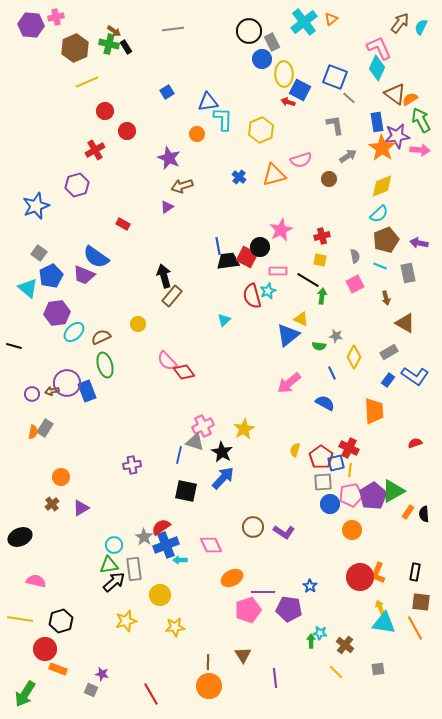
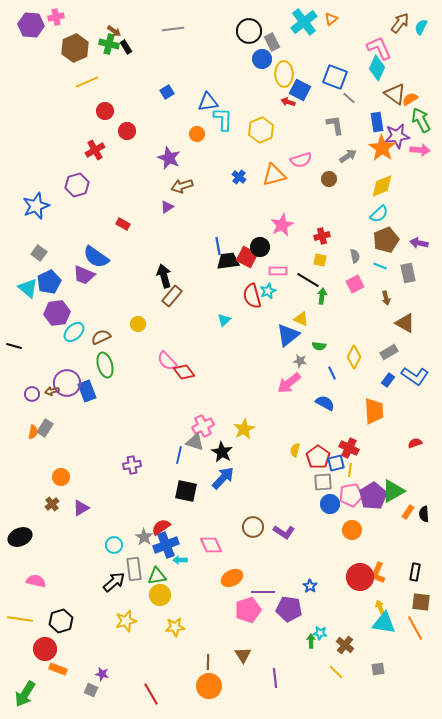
pink star at (281, 230): moved 1 px right, 5 px up
blue pentagon at (51, 276): moved 2 px left, 6 px down
gray star at (336, 336): moved 36 px left, 25 px down
red pentagon at (321, 457): moved 3 px left
green triangle at (109, 565): moved 48 px right, 11 px down
